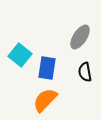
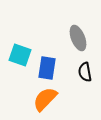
gray ellipse: moved 2 px left, 1 px down; rotated 55 degrees counterclockwise
cyan square: rotated 20 degrees counterclockwise
orange semicircle: moved 1 px up
